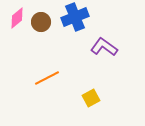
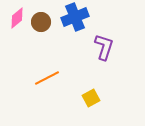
purple L-shape: rotated 72 degrees clockwise
